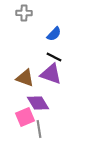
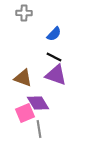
purple triangle: moved 5 px right, 1 px down
brown triangle: moved 2 px left
pink square: moved 4 px up
